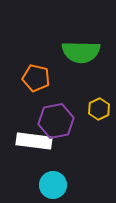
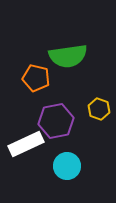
green semicircle: moved 13 px left, 4 px down; rotated 9 degrees counterclockwise
yellow hexagon: rotated 15 degrees counterclockwise
white rectangle: moved 8 px left, 3 px down; rotated 32 degrees counterclockwise
cyan circle: moved 14 px right, 19 px up
